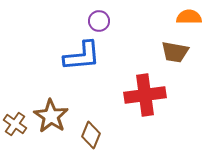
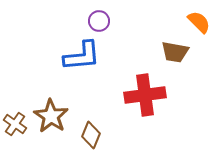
orange semicircle: moved 10 px right, 5 px down; rotated 45 degrees clockwise
